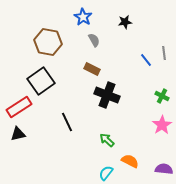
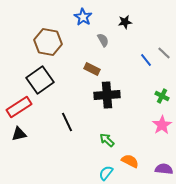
gray semicircle: moved 9 px right
gray line: rotated 40 degrees counterclockwise
black square: moved 1 px left, 1 px up
black cross: rotated 25 degrees counterclockwise
black triangle: moved 1 px right
